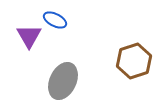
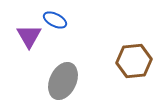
brown hexagon: rotated 12 degrees clockwise
